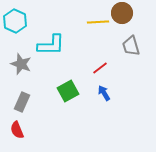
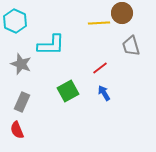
yellow line: moved 1 px right, 1 px down
